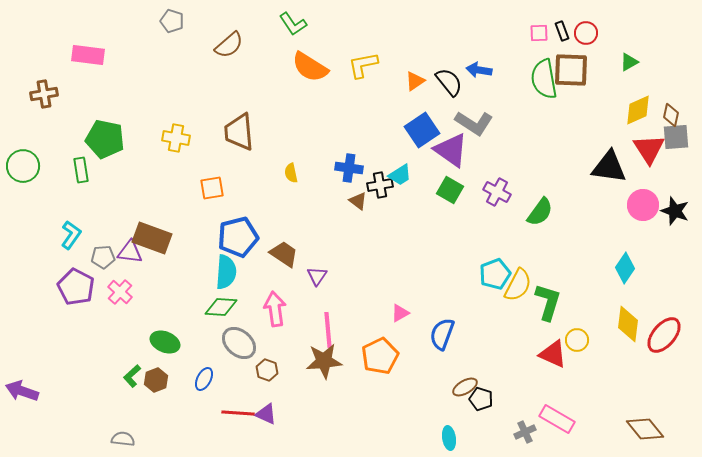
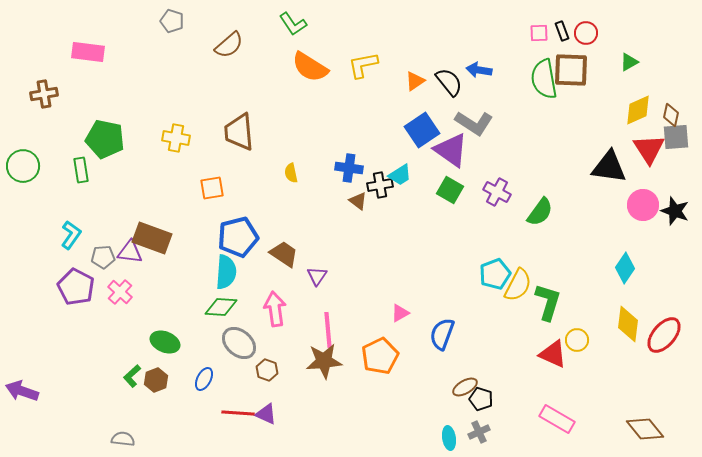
pink rectangle at (88, 55): moved 3 px up
gray cross at (525, 432): moved 46 px left
